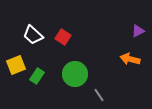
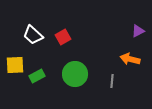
red square: rotated 28 degrees clockwise
yellow square: moved 1 px left; rotated 18 degrees clockwise
green rectangle: rotated 28 degrees clockwise
gray line: moved 13 px right, 14 px up; rotated 40 degrees clockwise
